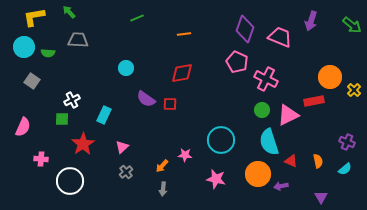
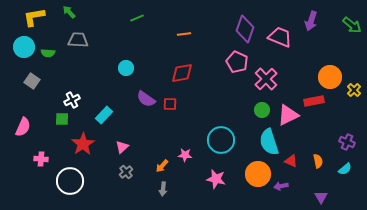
pink cross at (266, 79): rotated 20 degrees clockwise
cyan rectangle at (104, 115): rotated 18 degrees clockwise
